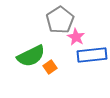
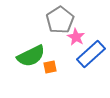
blue rectangle: moved 1 px left, 1 px up; rotated 36 degrees counterclockwise
orange square: rotated 24 degrees clockwise
